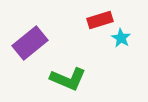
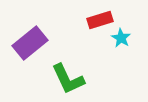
green L-shape: rotated 42 degrees clockwise
